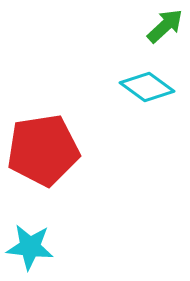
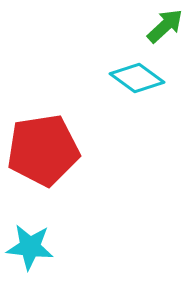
cyan diamond: moved 10 px left, 9 px up
